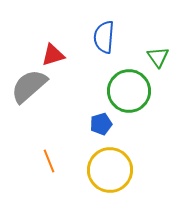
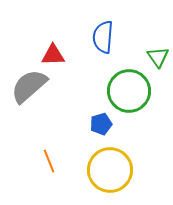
blue semicircle: moved 1 px left
red triangle: rotated 15 degrees clockwise
